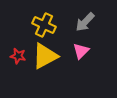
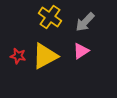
yellow cross: moved 6 px right, 8 px up; rotated 10 degrees clockwise
pink triangle: rotated 12 degrees clockwise
